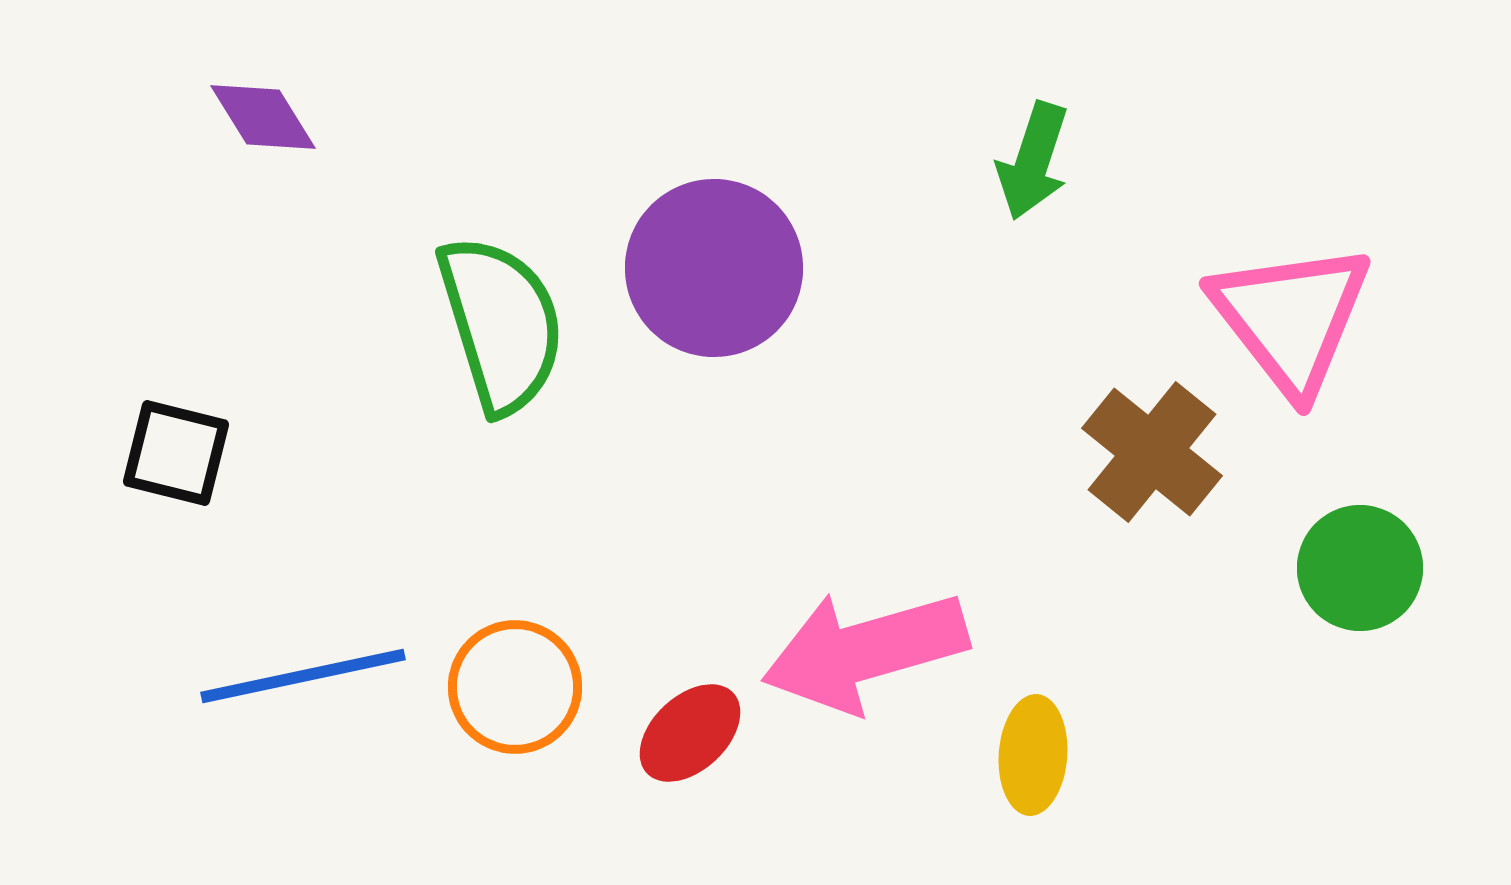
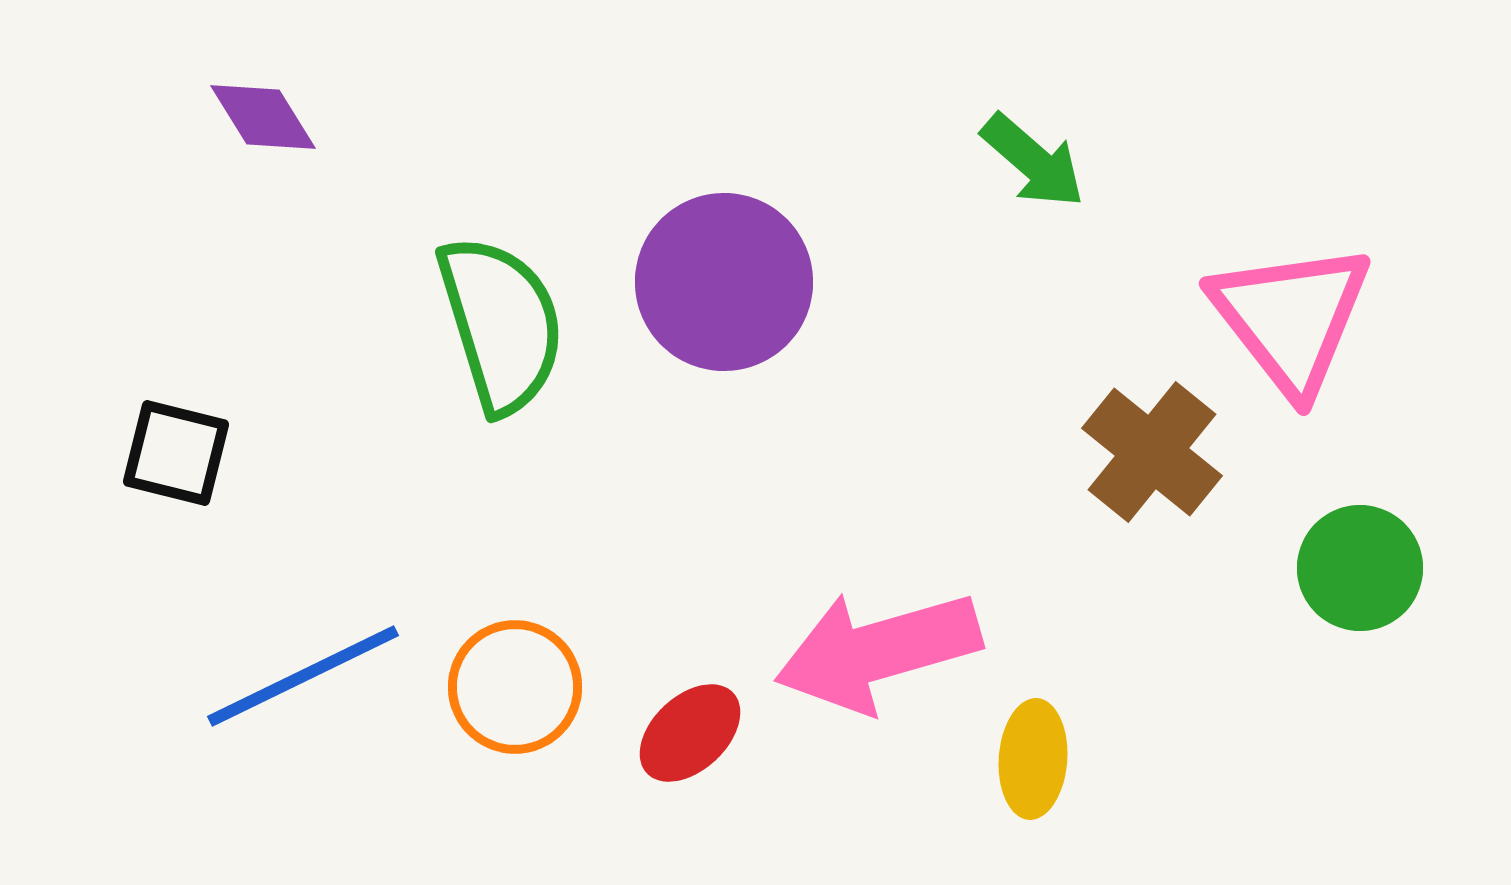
green arrow: rotated 67 degrees counterclockwise
purple circle: moved 10 px right, 14 px down
pink arrow: moved 13 px right
blue line: rotated 14 degrees counterclockwise
yellow ellipse: moved 4 px down
